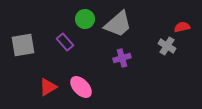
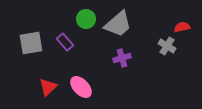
green circle: moved 1 px right
gray square: moved 8 px right, 2 px up
red triangle: rotated 12 degrees counterclockwise
